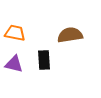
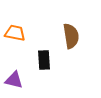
brown semicircle: moved 1 px right, 1 px down; rotated 90 degrees clockwise
purple triangle: moved 16 px down
